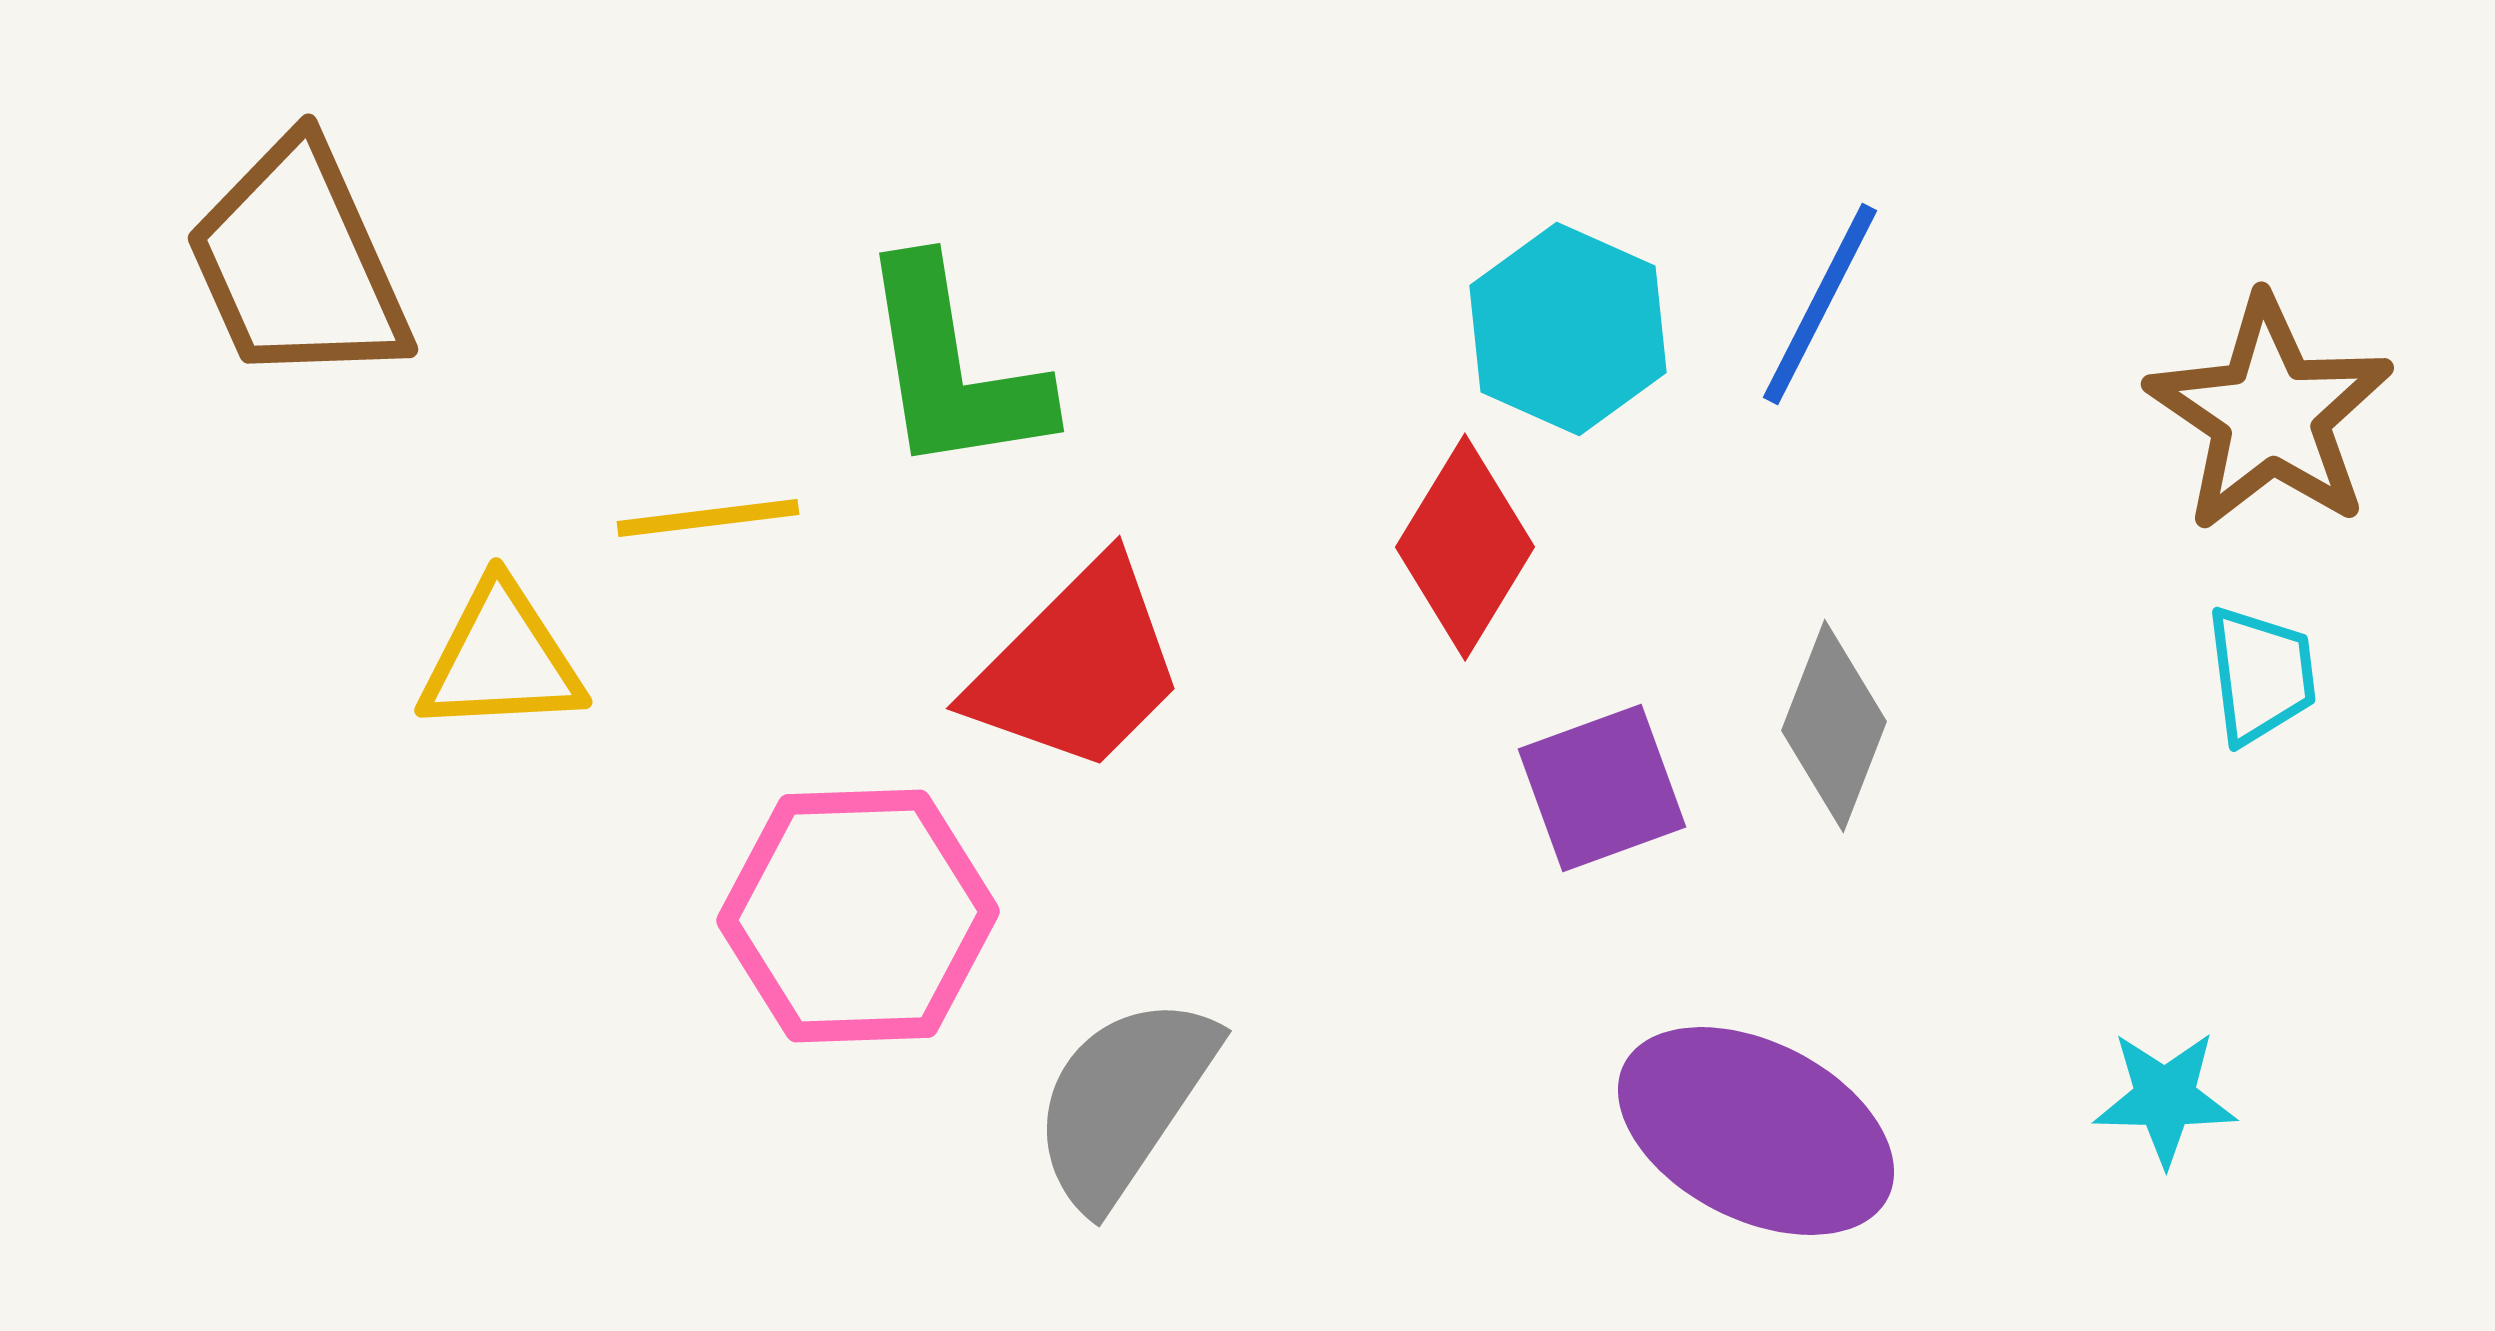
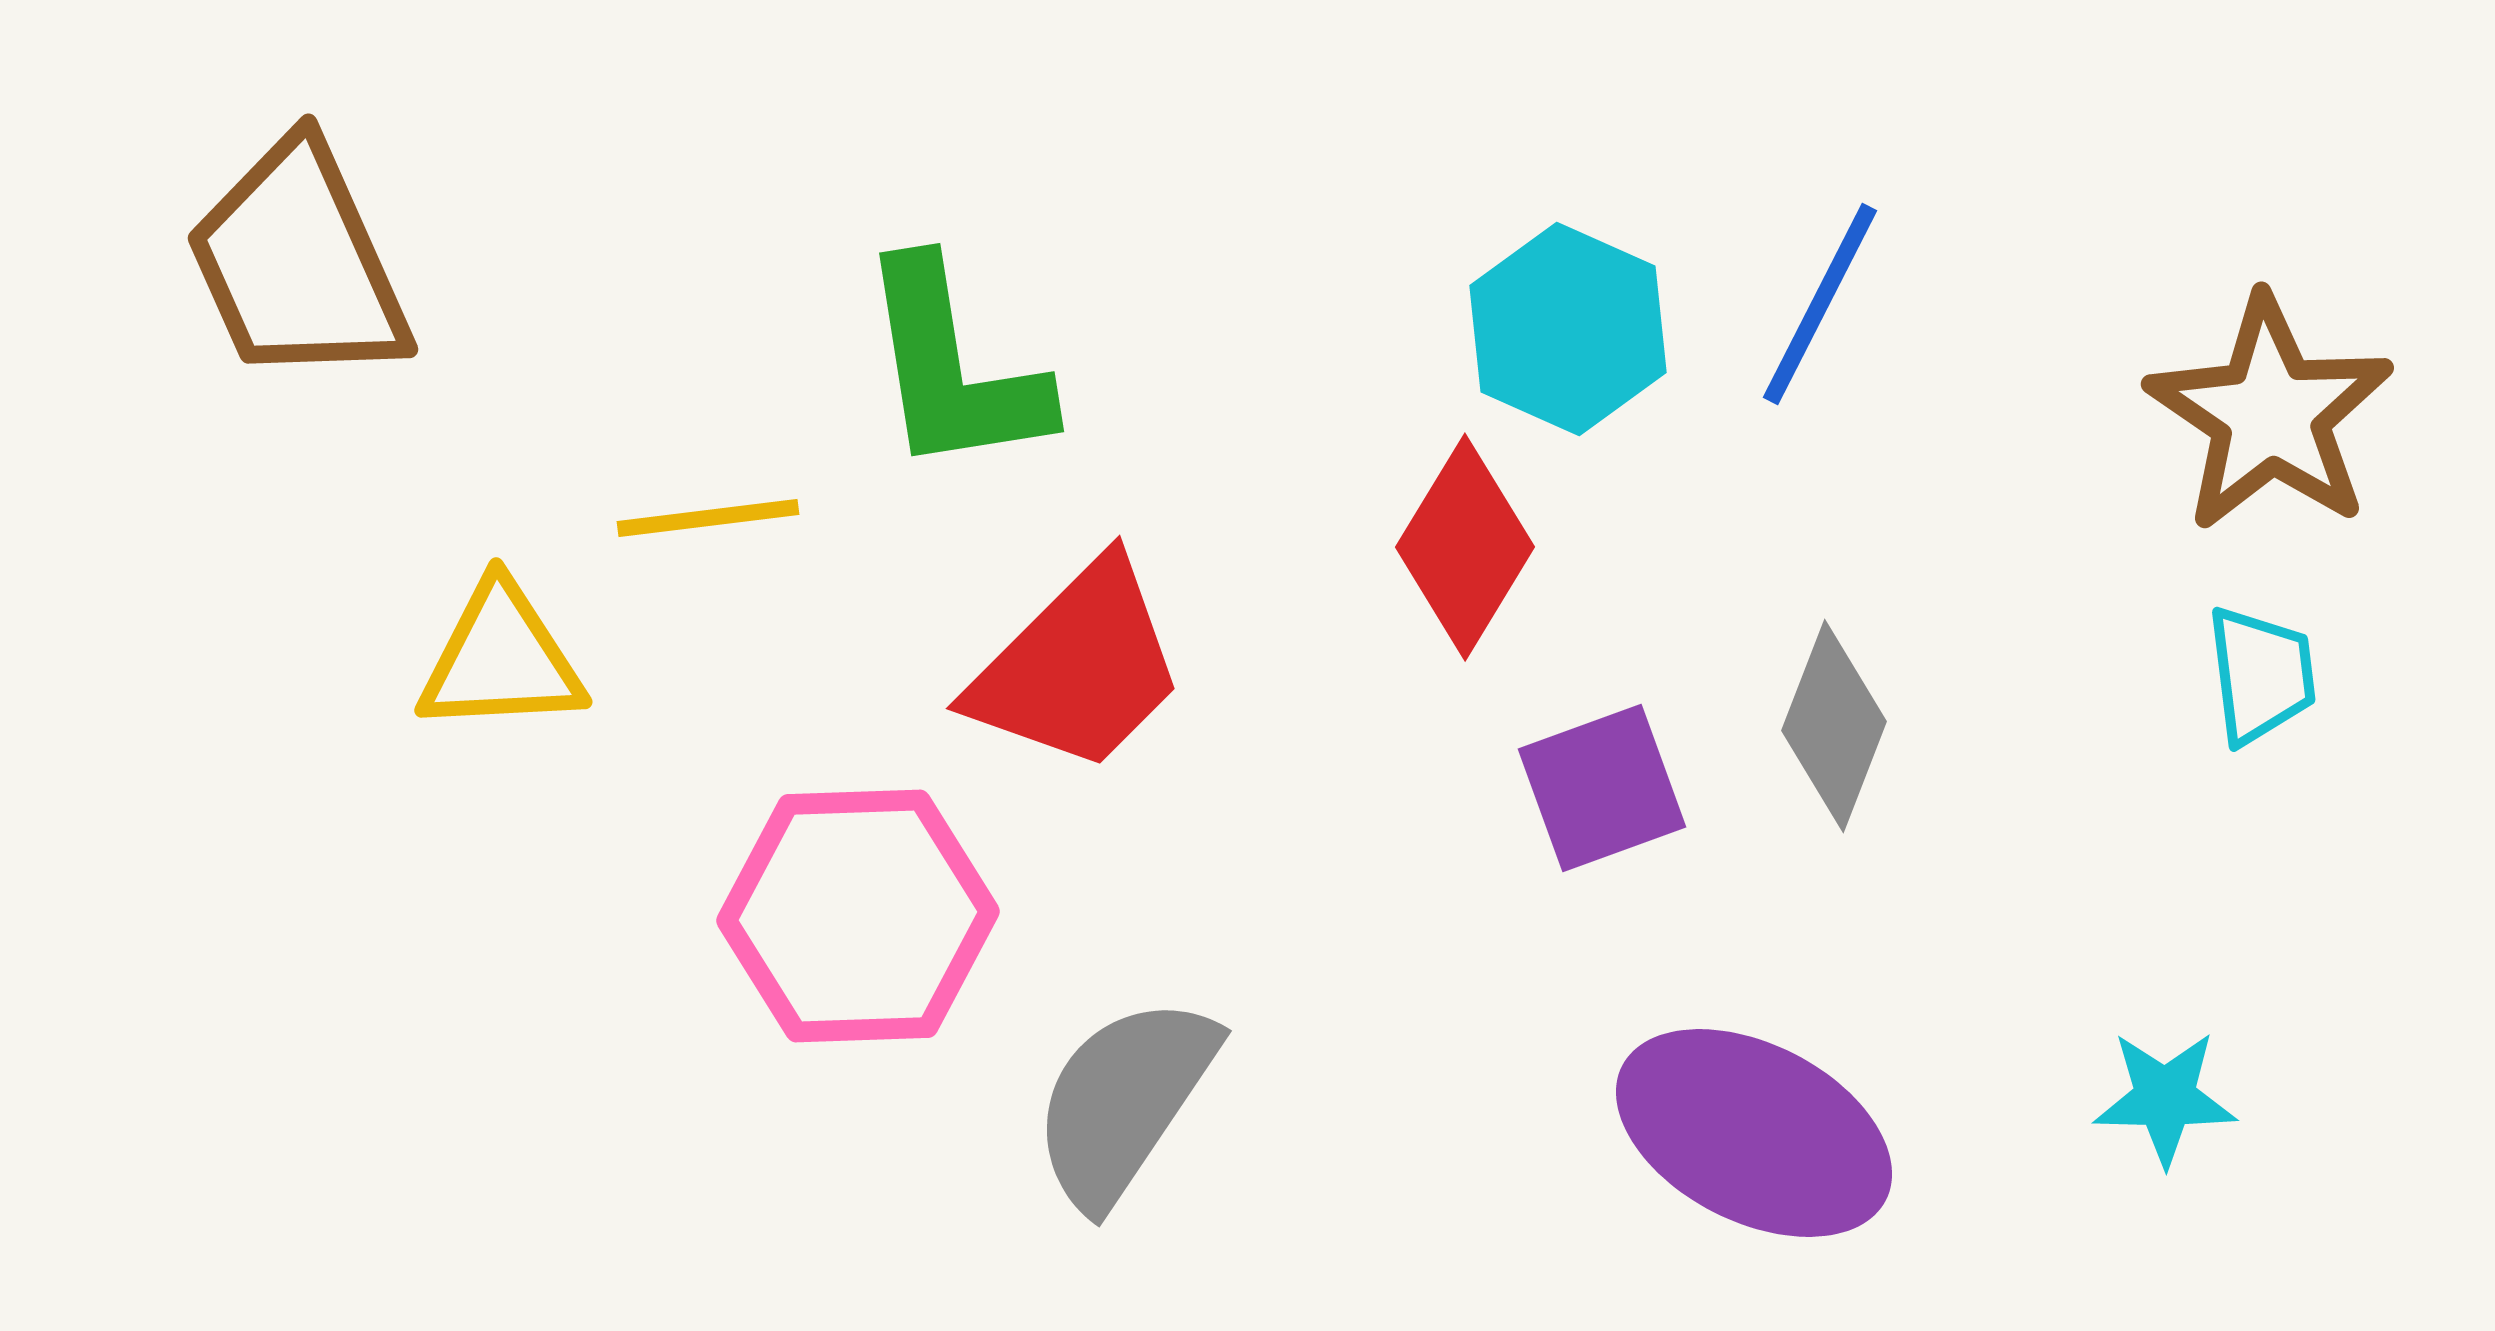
purple ellipse: moved 2 px left, 2 px down
